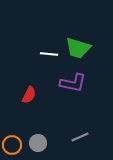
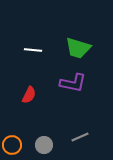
white line: moved 16 px left, 4 px up
gray circle: moved 6 px right, 2 px down
